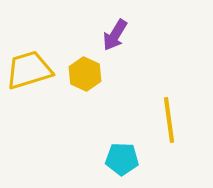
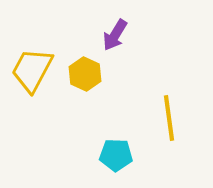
yellow trapezoid: moved 3 px right; rotated 45 degrees counterclockwise
yellow line: moved 2 px up
cyan pentagon: moved 6 px left, 4 px up
